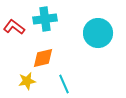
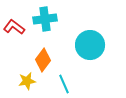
cyan circle: moved 8 px left, 12 px down
orange diamond: moved 2 px down; rotated 40 degrees counterclockwise
